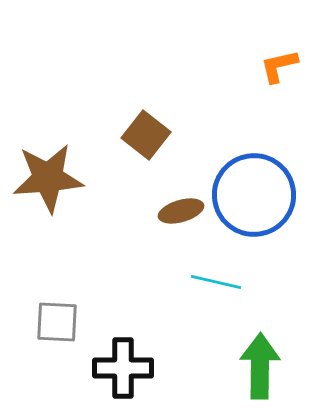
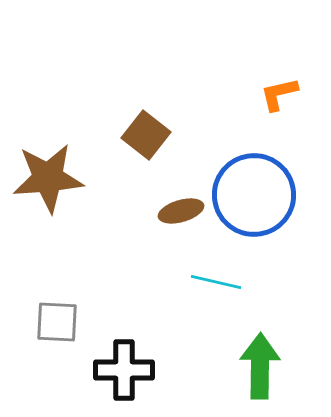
orange L-shape: moved 28 px down
black cross: moved 1 px right, 2 px down
